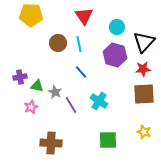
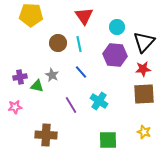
purple hexagon: rotated 10 degrees counterclockwise
gray star: moved 3 px left, 17 px up
pink star: moved 16 px left; rotated 16 degrees clockwise
brown cross: moved 5 px left, 8 px up
